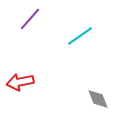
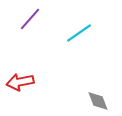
cyan line: moved 1 px left, 3 px up
gray diamond: moved 2 px down
